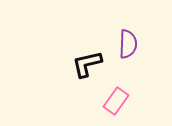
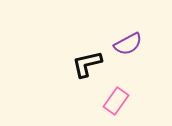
purple semicircle: rotated 60 degrees clockwise
